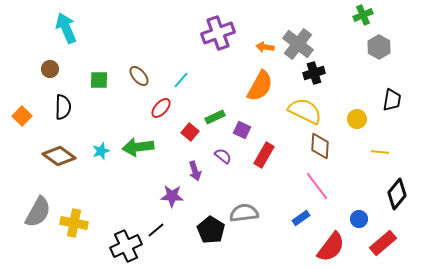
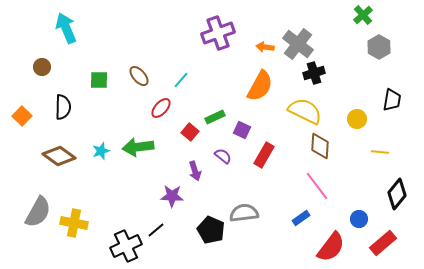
green cross at (363, 15): rotated 18 degrees counterclockwise
brown circle at (50, 69): moved 8 px left, 2 px up
black pentagon at (211, 230): rotated 8 degrees counterclockwise
